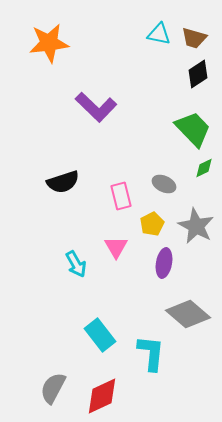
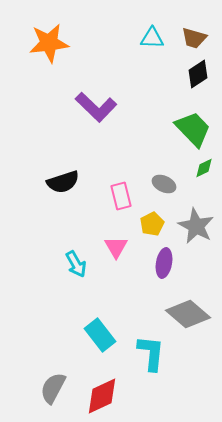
cyan triangle: moved 7 px left, 4 px down; rotated 10 degrees counterclockwise
